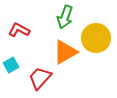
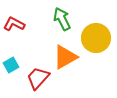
green arrow: moved 3 px left, 2 px down; rotated 135 degrees clockwise
red L-shape: moved 5 px left, 6 px up
orange triangle: moved 5 px down
red trapezoid: moved 2 px left
